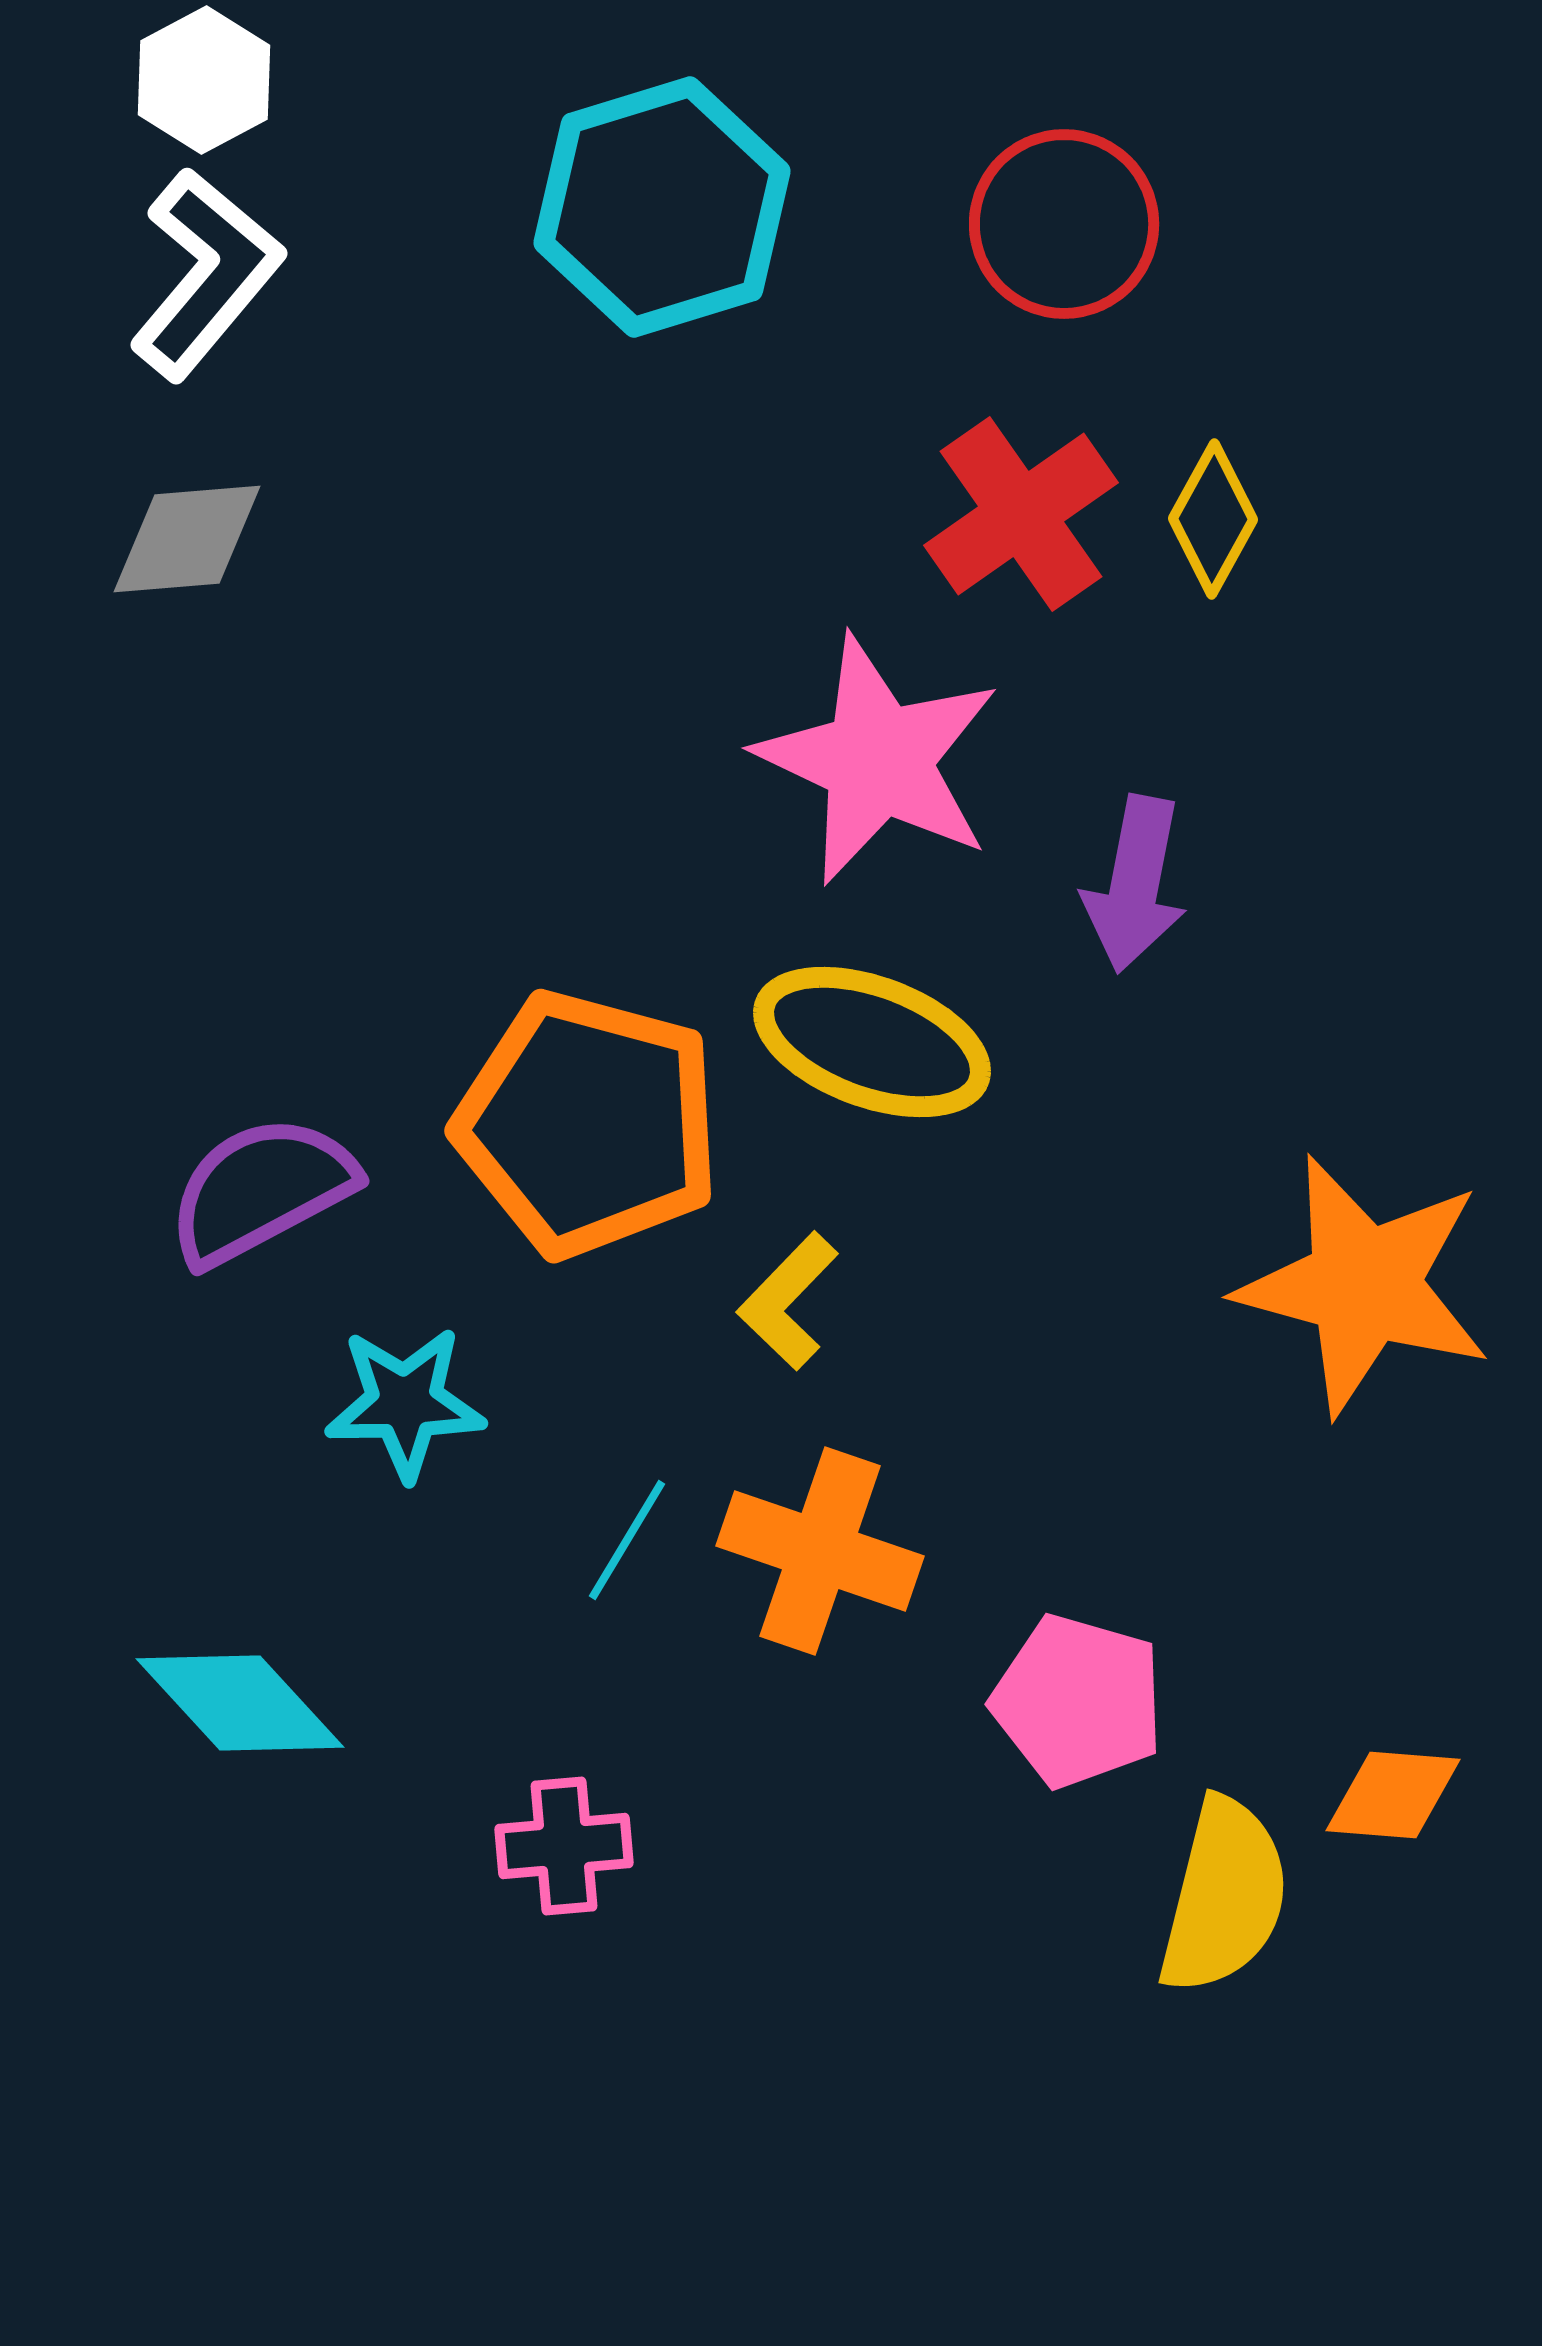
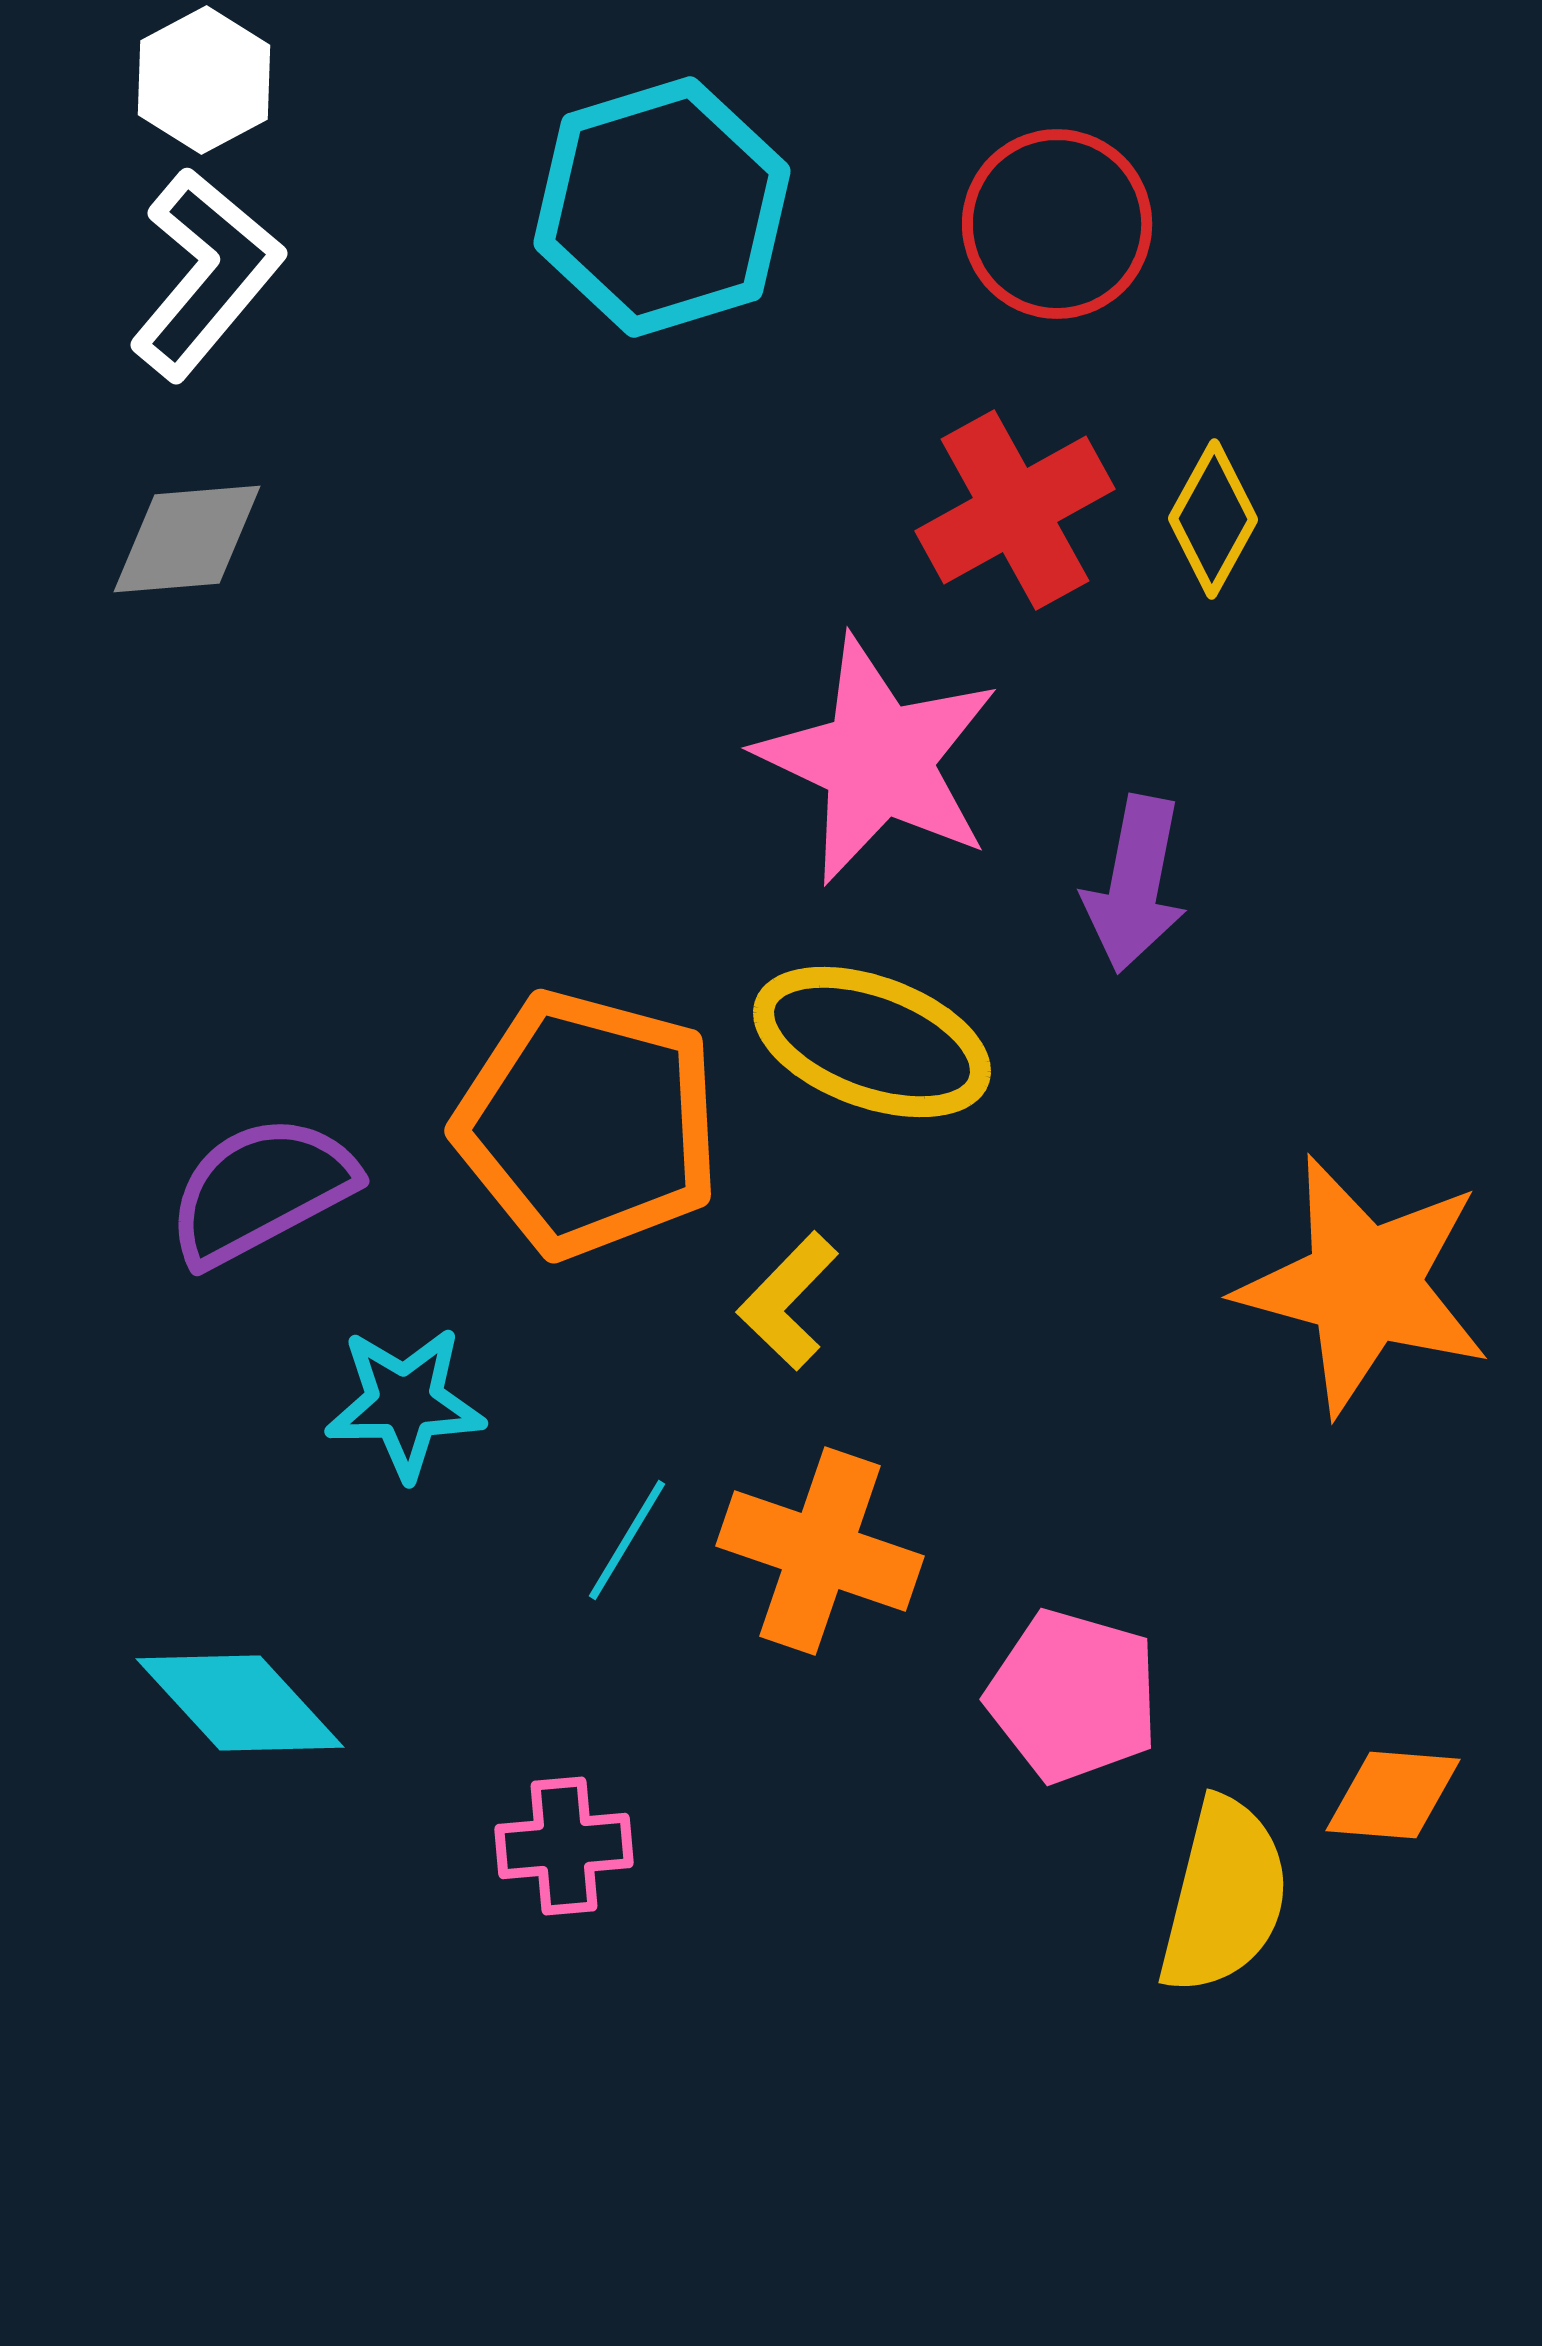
red circle: moved 7 px left
red cross: moved 6 px left, 4 px up; rotated 6 degrees clockwise
pink pentagon: moved 5 px left, 5 px up
